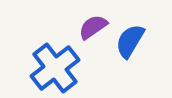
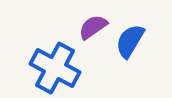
blue cross: rotated 24 degrees counterclockwise
